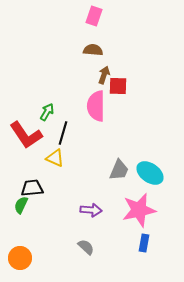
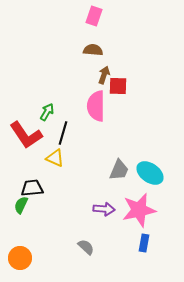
purple arrow: moved 13 px right, 1 px up
